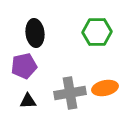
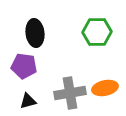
purple pentagon: rotated 20 degrees clockwise
black triangle: rotated 12 degrees counterclockwise
